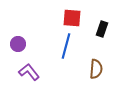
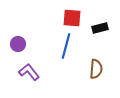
black rectangle: moved 2 px left, 1 px up; rotated 56 degrees clockwise
